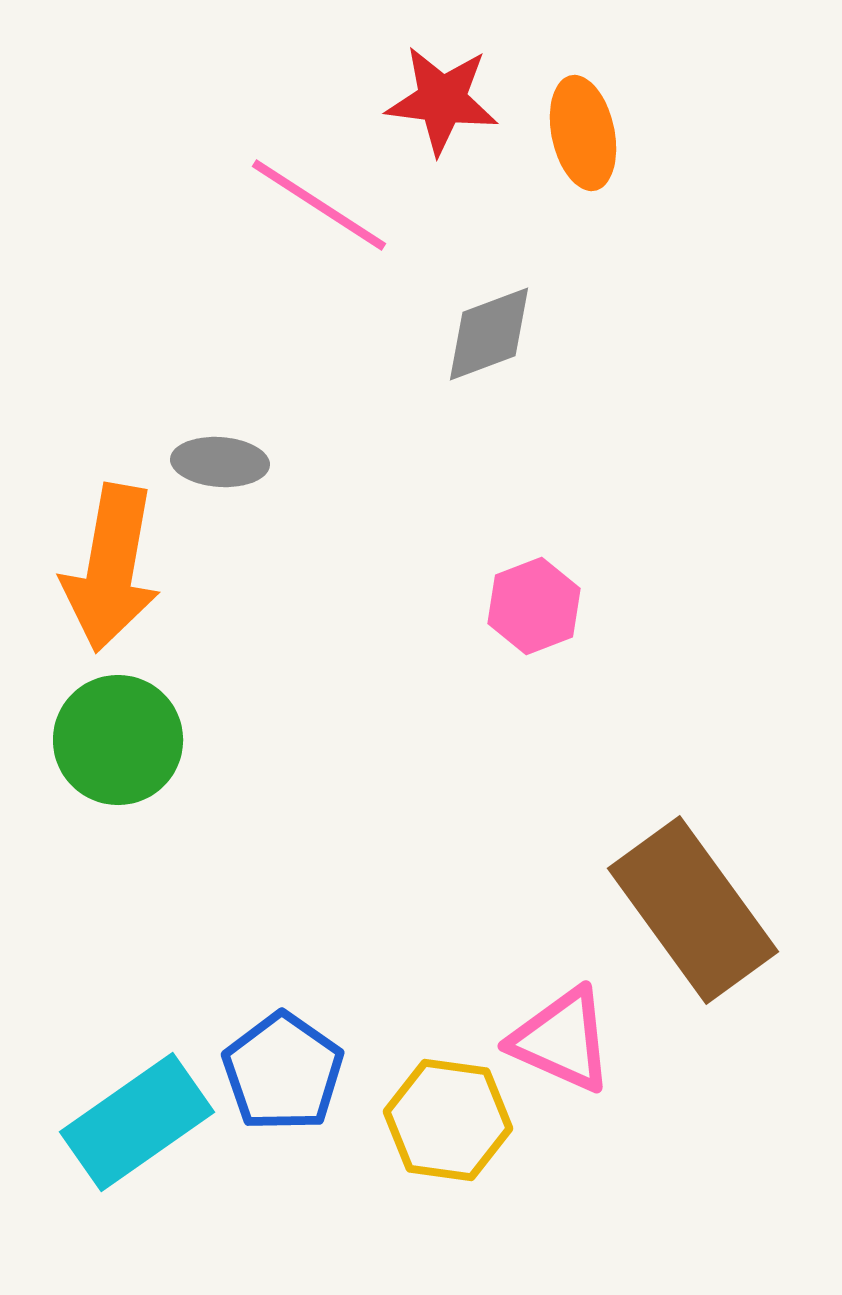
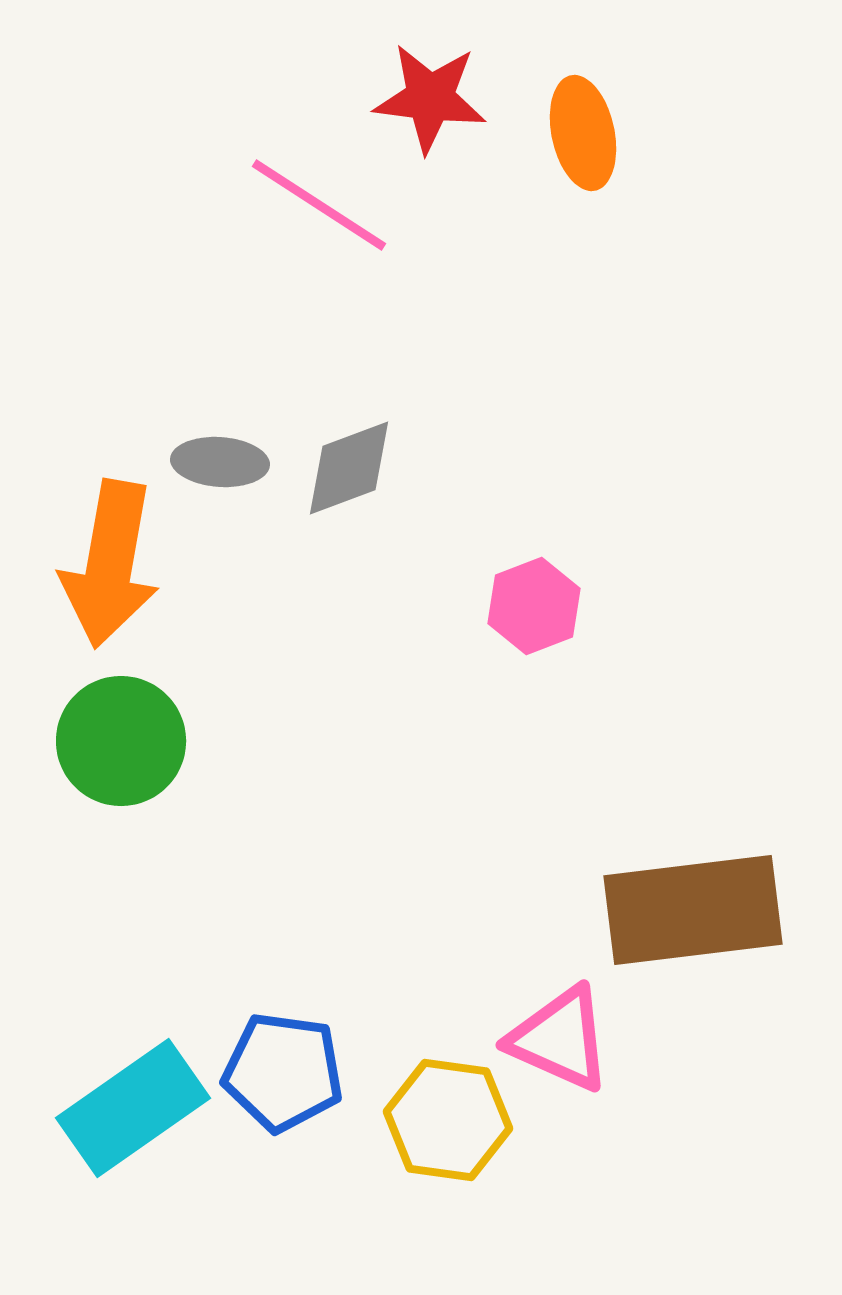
red star: moved 12 px left, 2 px up
gray diamond: moved 140 px left, 134 px down
orange arrow: moved 1 px left, 4 px up
green circle: moved 3 px right, 1 px down
brown rectangle: rotated 61 degrees counterclockwise
pink triangle: moved 2 px left, 1 px up
blue pentagon: rotated 27 degrees counterclockwise
cyan rectangle: moved 4 px left, 14 px up
